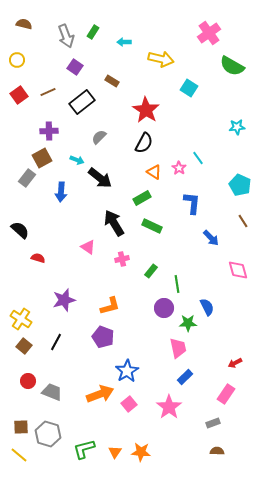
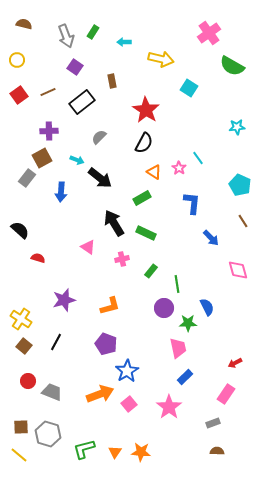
brown rectangle at (112, 81): rotated 48 degrees clockwise
green rectangle at (152, 226): moved 6 px left, 7 px down
purple pentagon at (103, 337): moved 3 px right, 7 px down
